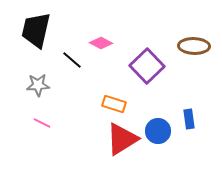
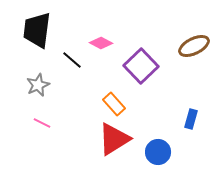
black trapezoid: moved 1 px right; rotated 6 degrees counterclockwise
brown ellipse: rotated 28 degrees counterclockwise
purple square: moved 6 px left
gray star: rotated 20 degrees counterclockwise
orange rectangle: rotated 30 degrees clockwise
blue rectangle: moved 2 px right; rotated 24 degrees clockwise
blue circle: moved 21 px down
red triangle: moved 8 px left
